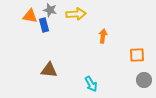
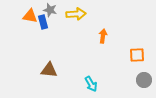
blue rectangle: moved 1 px left, 3 px up
